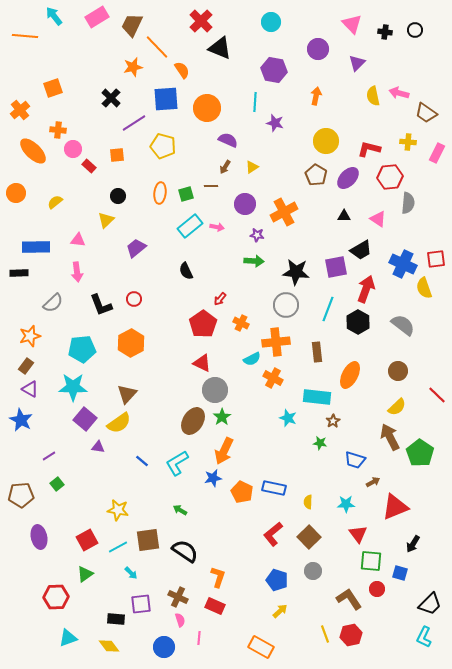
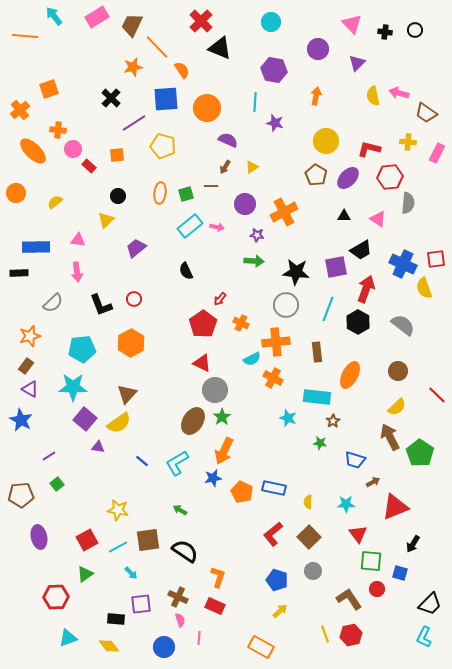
orange square at (53, 88): moved 4 px left, 1 px down
